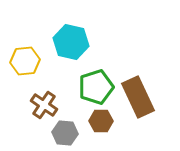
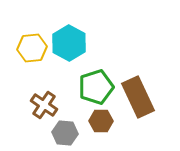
cyan hexagon: moved 2 px left, 1 px down; rotated 16 degrees clockwise
yellow hexagon: moved 7 px right, 13 px up
